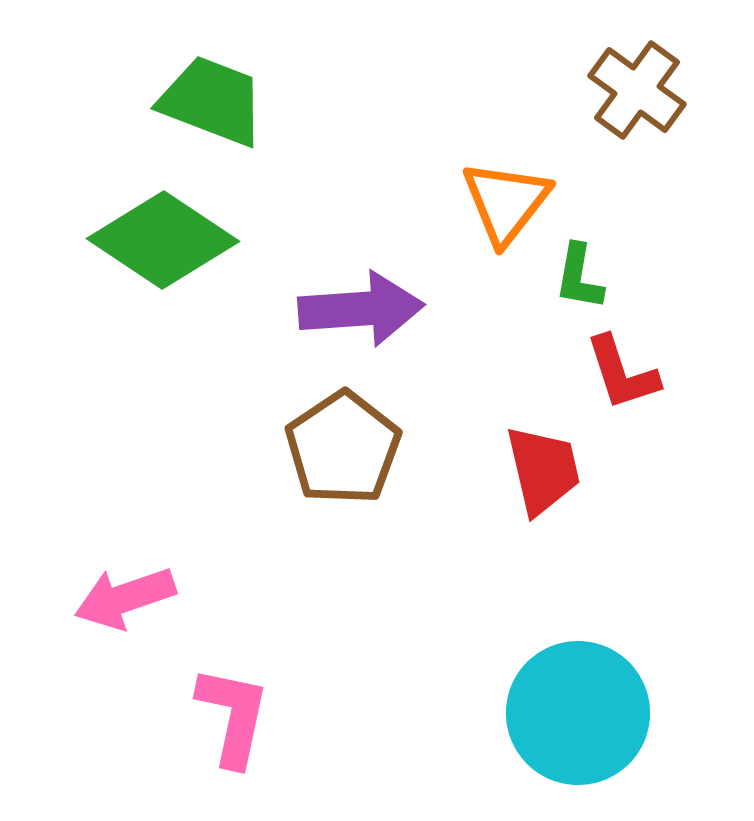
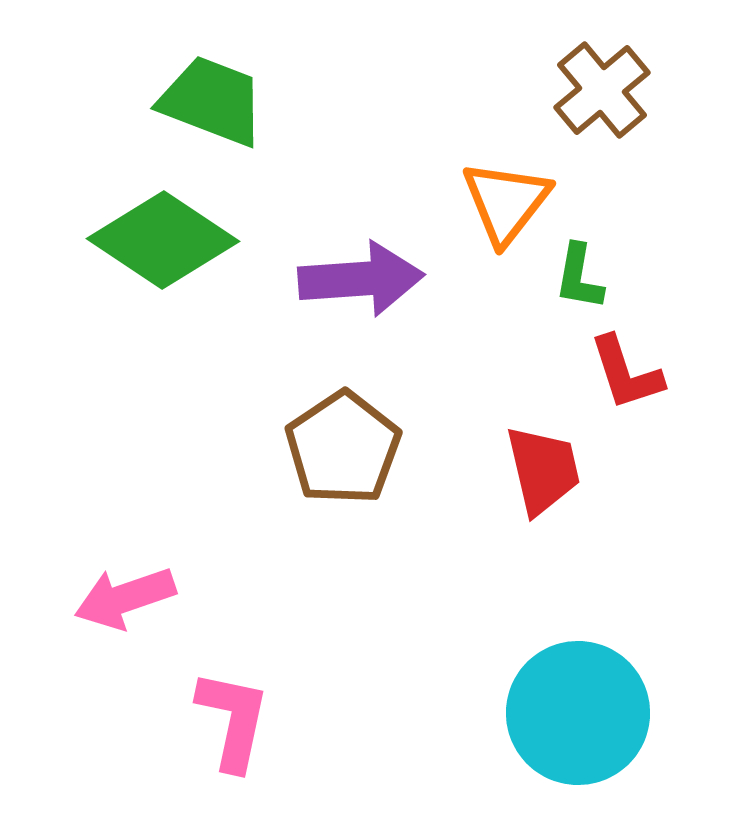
brown cross: moved 35 px left; rotated 14 degrees clockwise
purple arrow: moved 30 px up
red L-shape: moved 4 px right
pink L-shape: moved 4 px down
